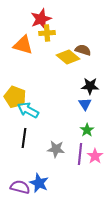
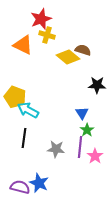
yellow cross: moved 2 px down; rotated 21 degrees clockwise
orange triangle: rotated 10 degrees clockwise
black star: moved 7 px right, 1 px up
blue triangle: moved 3 px left, 9 px down
purple line: moved 7 px up
